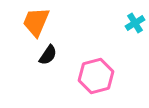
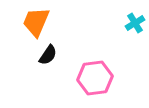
pink hexagon: moved 1 px left, 2 px down; rotated 8 degrees clockwise
